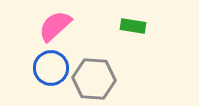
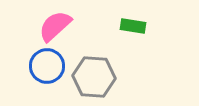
blue circle: moved 4 px left, 2 px up
gray hexagon: moved 2 px up
